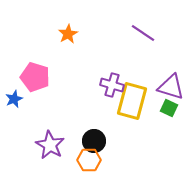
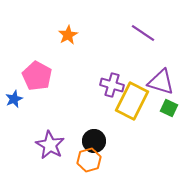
orange star: moved 1 px down
pink pentagon: moved 2 px right, 1 px up; rotated 12 degrees clockwise
purple triangle: moved 10 px left, 5 px up
yellow rectangle: rotated 12 degrees clockwise
orange hexagon: rotated 15 degrees counterclockwise
